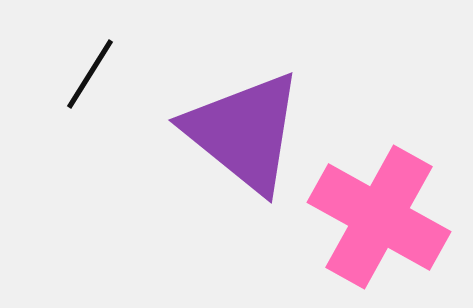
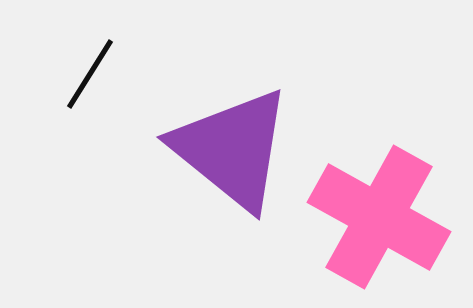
purple triangle: moved 12 px left, 17 px down
